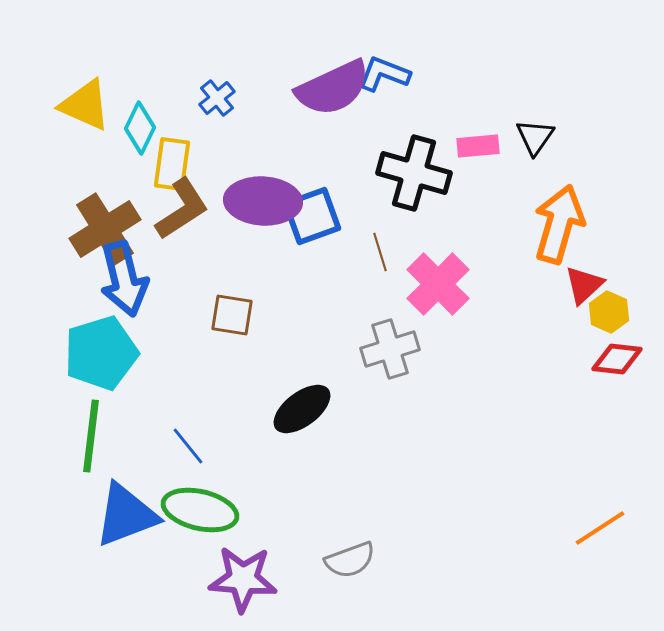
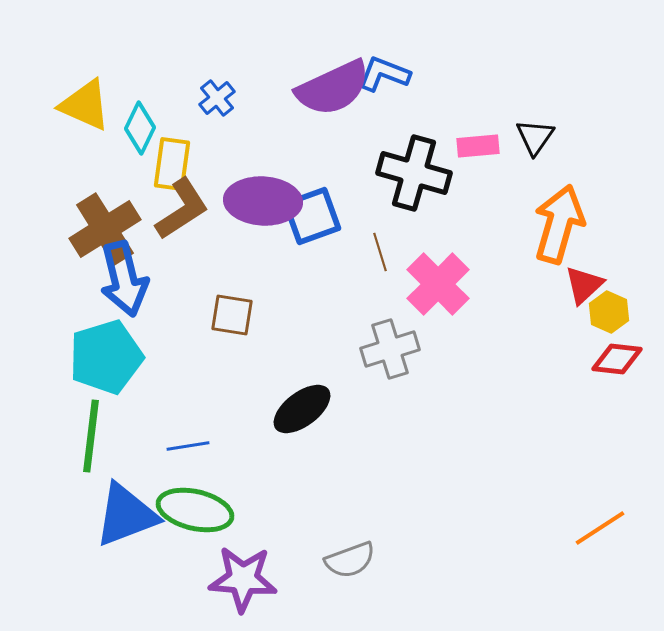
cyan pentagon: moved 5 px right, 4 px down
blue line: rotated 60 degrees counterclockwise
green ellipse: moved 5 px left
